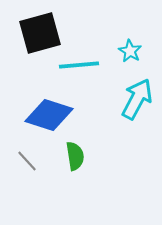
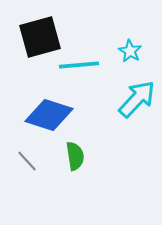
black square: moved 4 px down
cyan arrow: rotated 15 degrees clockwise
